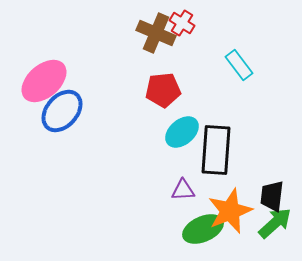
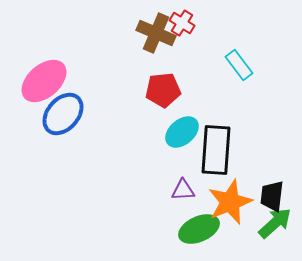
blue ellipse: moved 1 px right, 3 px down
orange star: moved 9 px up
green ellipse: moved 4 px left
